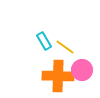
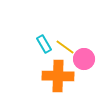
cyan rectangle: moved 3 px down
pink circle: moved 2 px right, 11 px up
